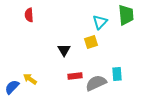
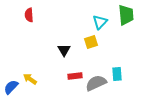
blue semicircle: moved 1 px left
